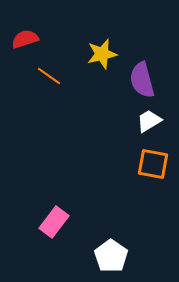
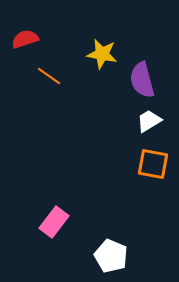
yellow star: rotated 24 degrees clockwise
white pentagon: rotated 12 degrees counterclockwise
